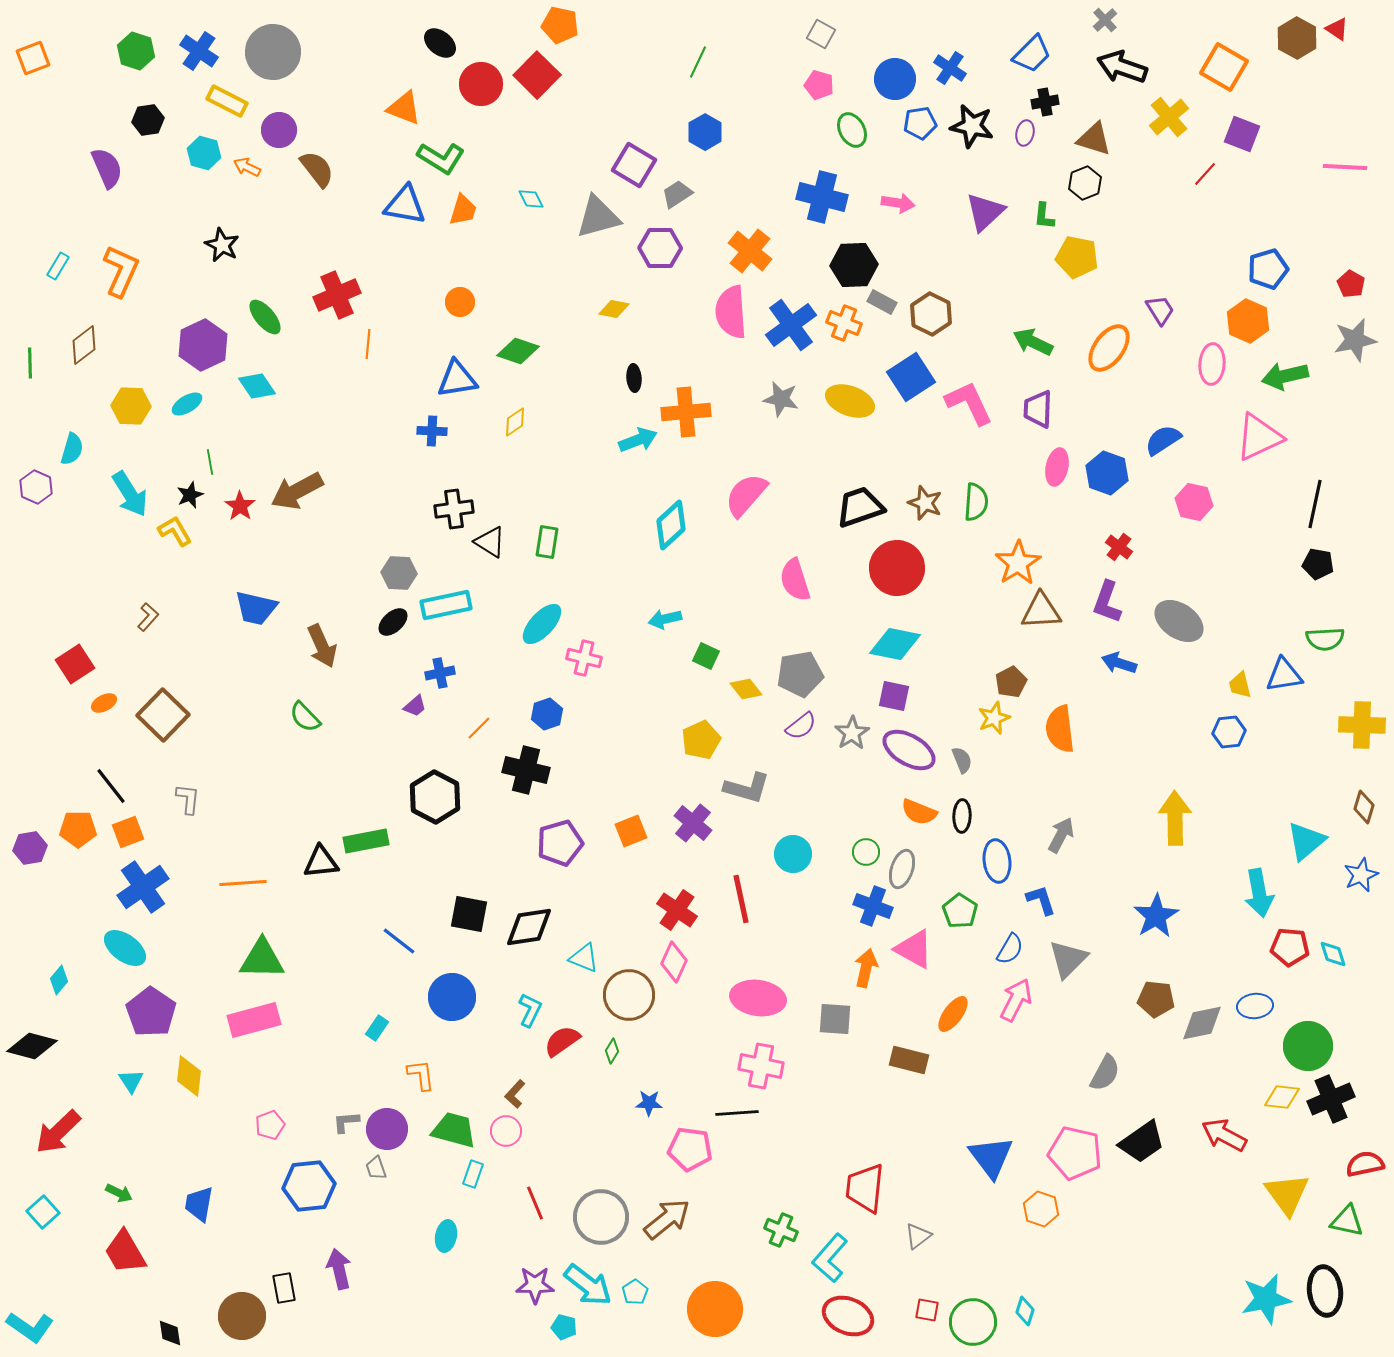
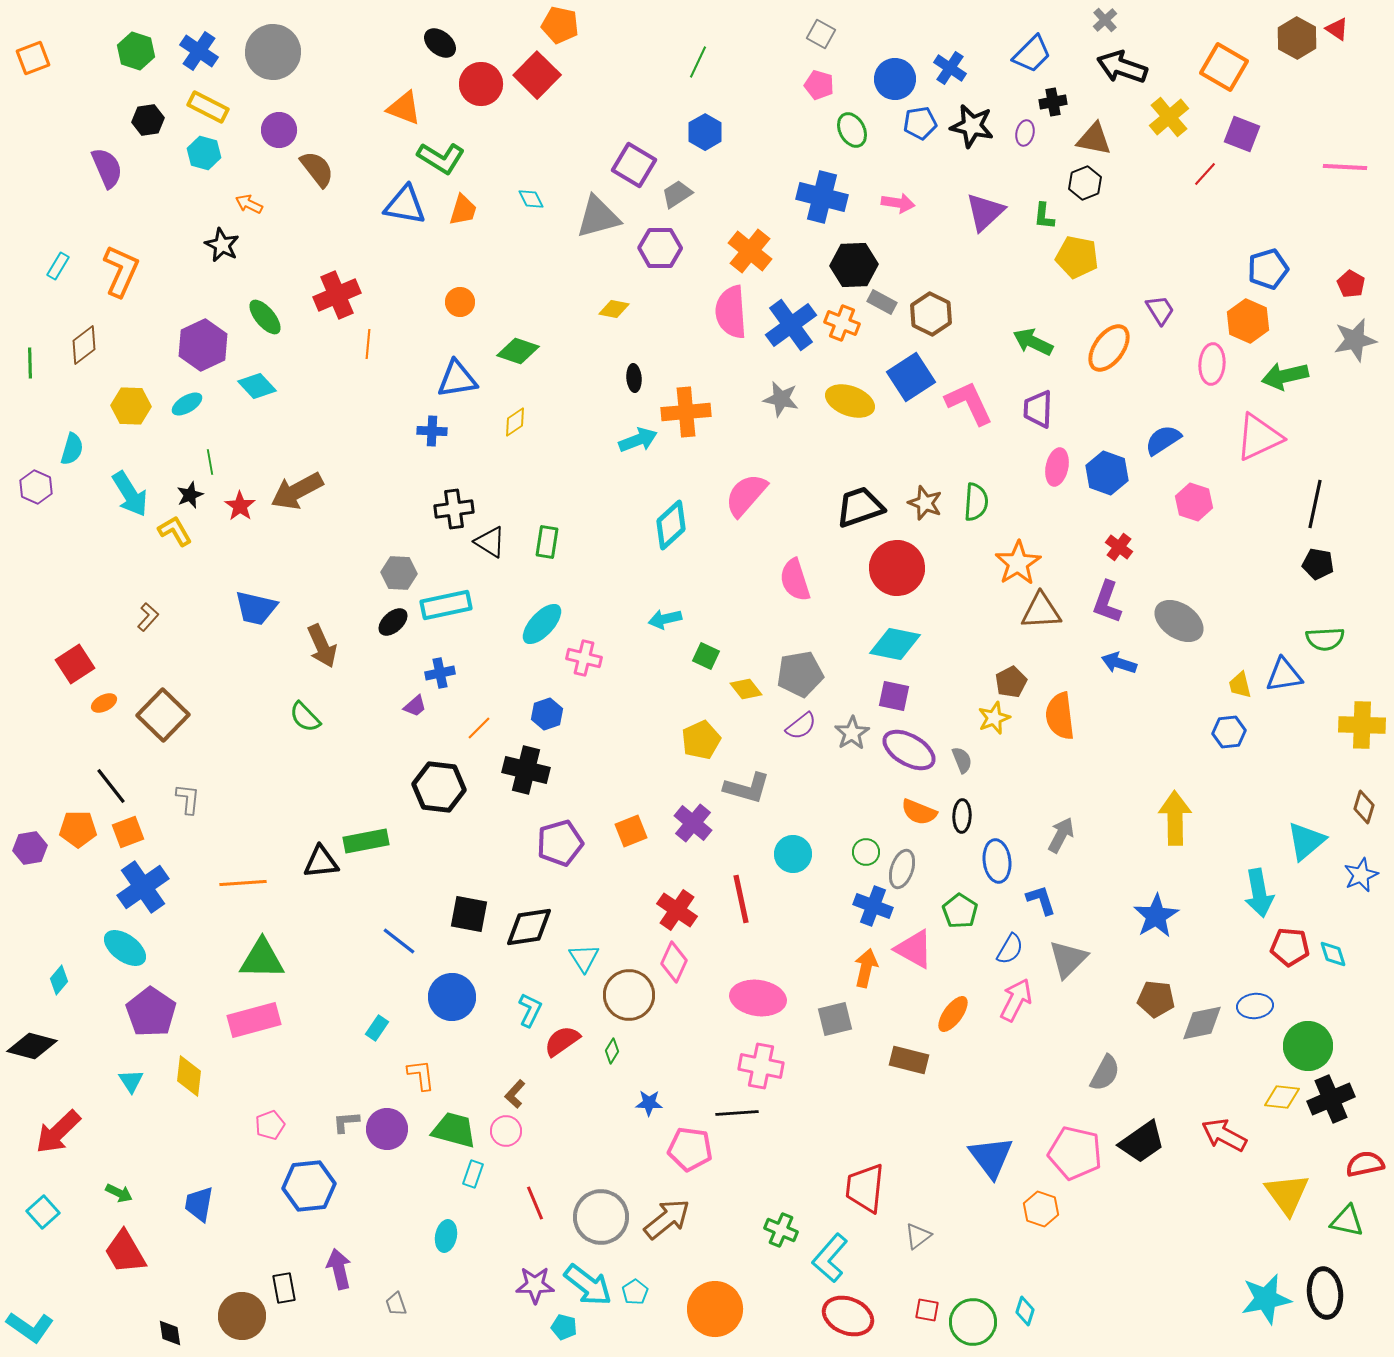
yellow rectangle at (227, 101): moved 19 px left, 6 px down
black cross at (1045, 102): moved 8 px right
brown triangle at (1094, 139): rotated 6 degrees counterclockwise
orange arrow at (247, 167): moved 2 px right, 37 px down
orange cross at (844, 323): moved 2 px left
cyan diamond at (257, 386): rotated 9 degrees counterclockwise
pink hexagon at (1194, 502): rotated 6 degrees clockwise
orange semicircle at (1060, 729): moved 13 px up
black hexagon at (435, 797): moved 4 px right, 10 px up; rotated 21 degrees counterclockwise
cyan triangle at (584, 958): rotated 36 degrees clockwise
gray square at (835, 1019): rotated 18 degrees counterclockwise
gray trapezoid at (376, 1168): moved 20 px right, 136 px down
black ellipse at (1325, 1291): moved 2 px down
